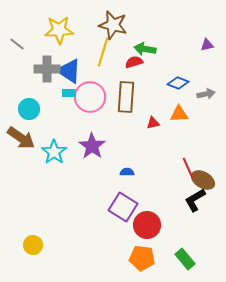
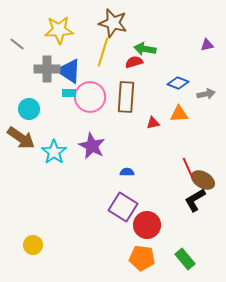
brown star: moved 2 px up
purple star: rotated 8 degrees counterclockwise
